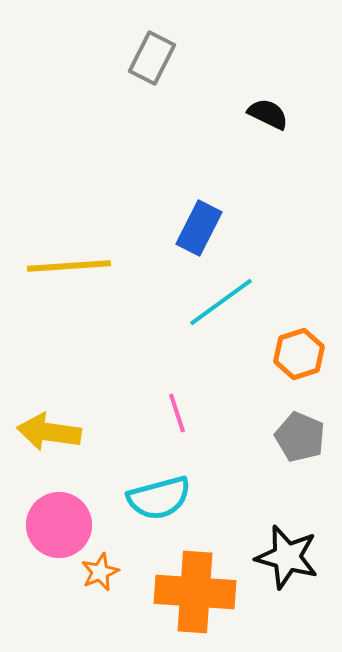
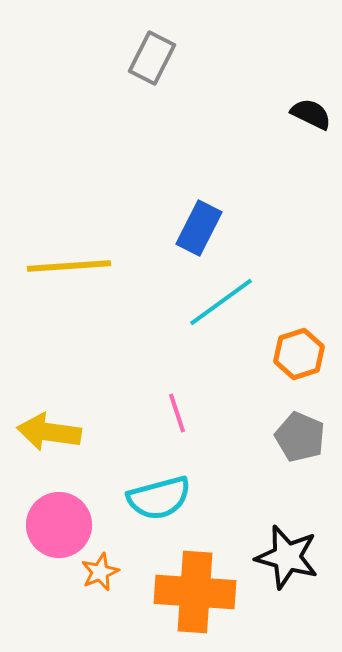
black semicircle: moved 43 px right
